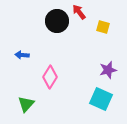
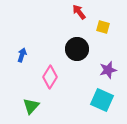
black circle: moved 20 px right, 28 px down
blue arrow: rotated 104 degrees clockwise
cyan square: moved 1 px right, 1 px down
green triangle: moved 5 px right, 2 px down
